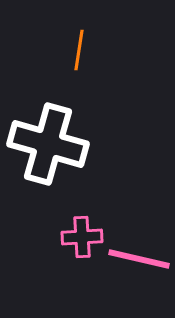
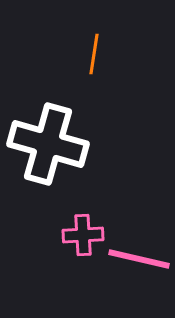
orange line: moved 15 px right, 4 px down
pink cross: moved 1 px right, 2 px up
